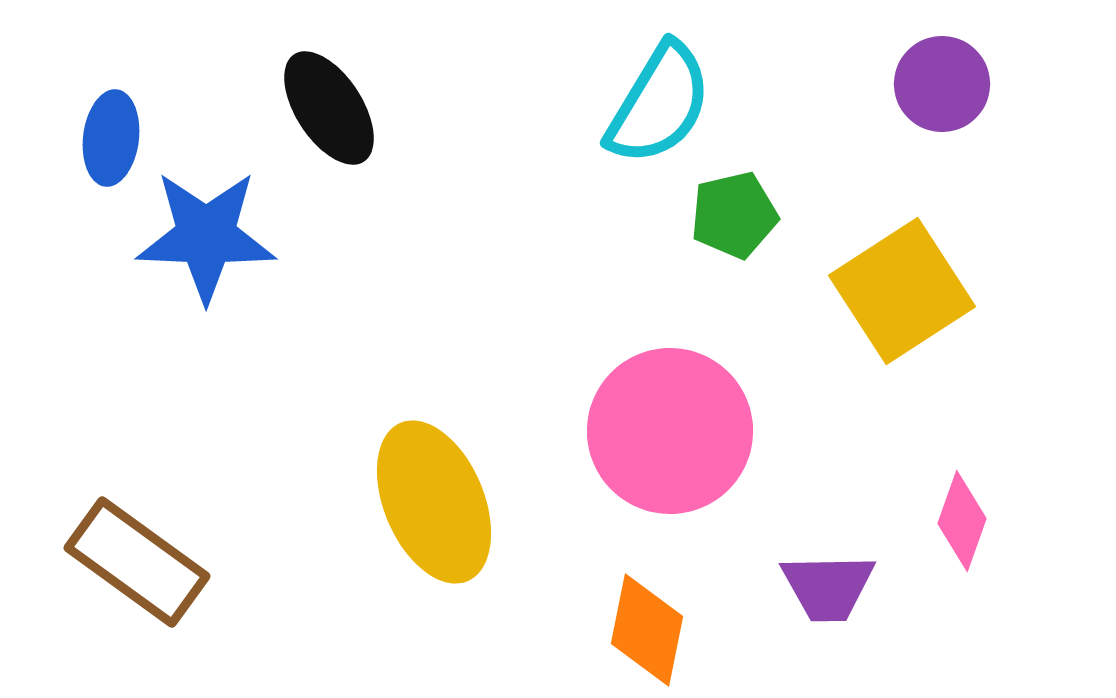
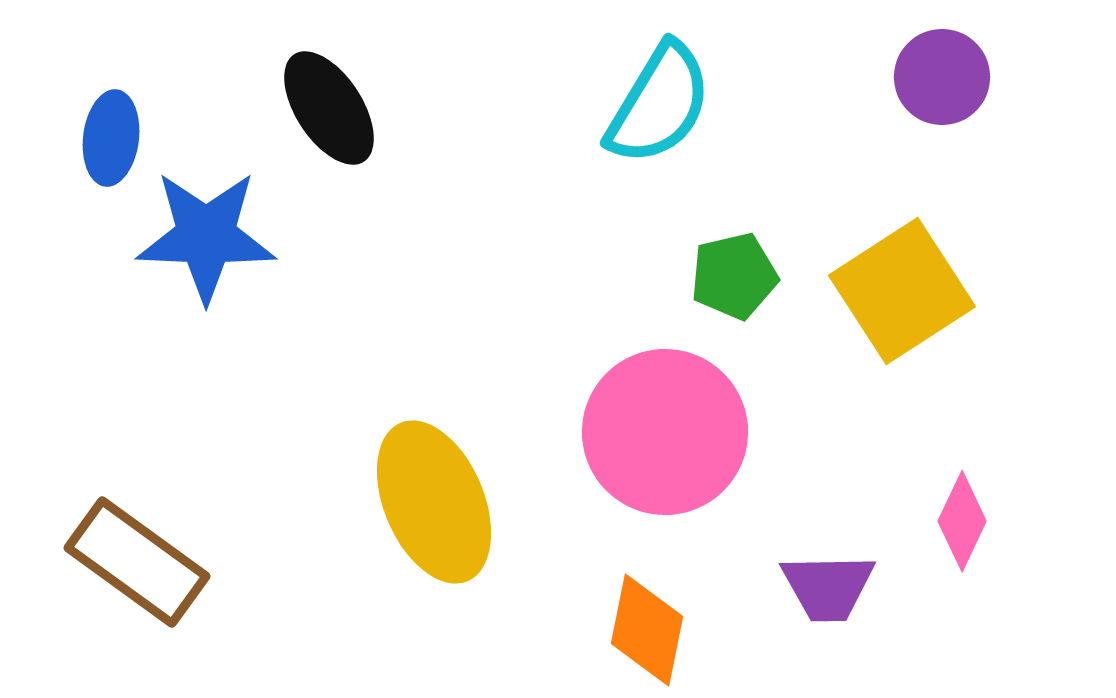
purple circle: moved 7 px up
green pentagon: moved 61 px down
pink circle: moved 5 px left, 1 px down
pink diamond: rotated 6 degrees clockwise
